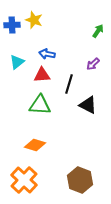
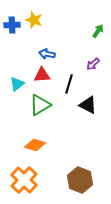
cyan triangle: moved 22 px down
green triangle: rotated 35 degrees counterclockwise
